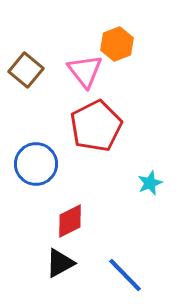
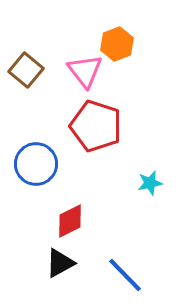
red pentagon: rotated 27 degrees counterclockwise
cyan star: rotated 10 degrees clockwise
